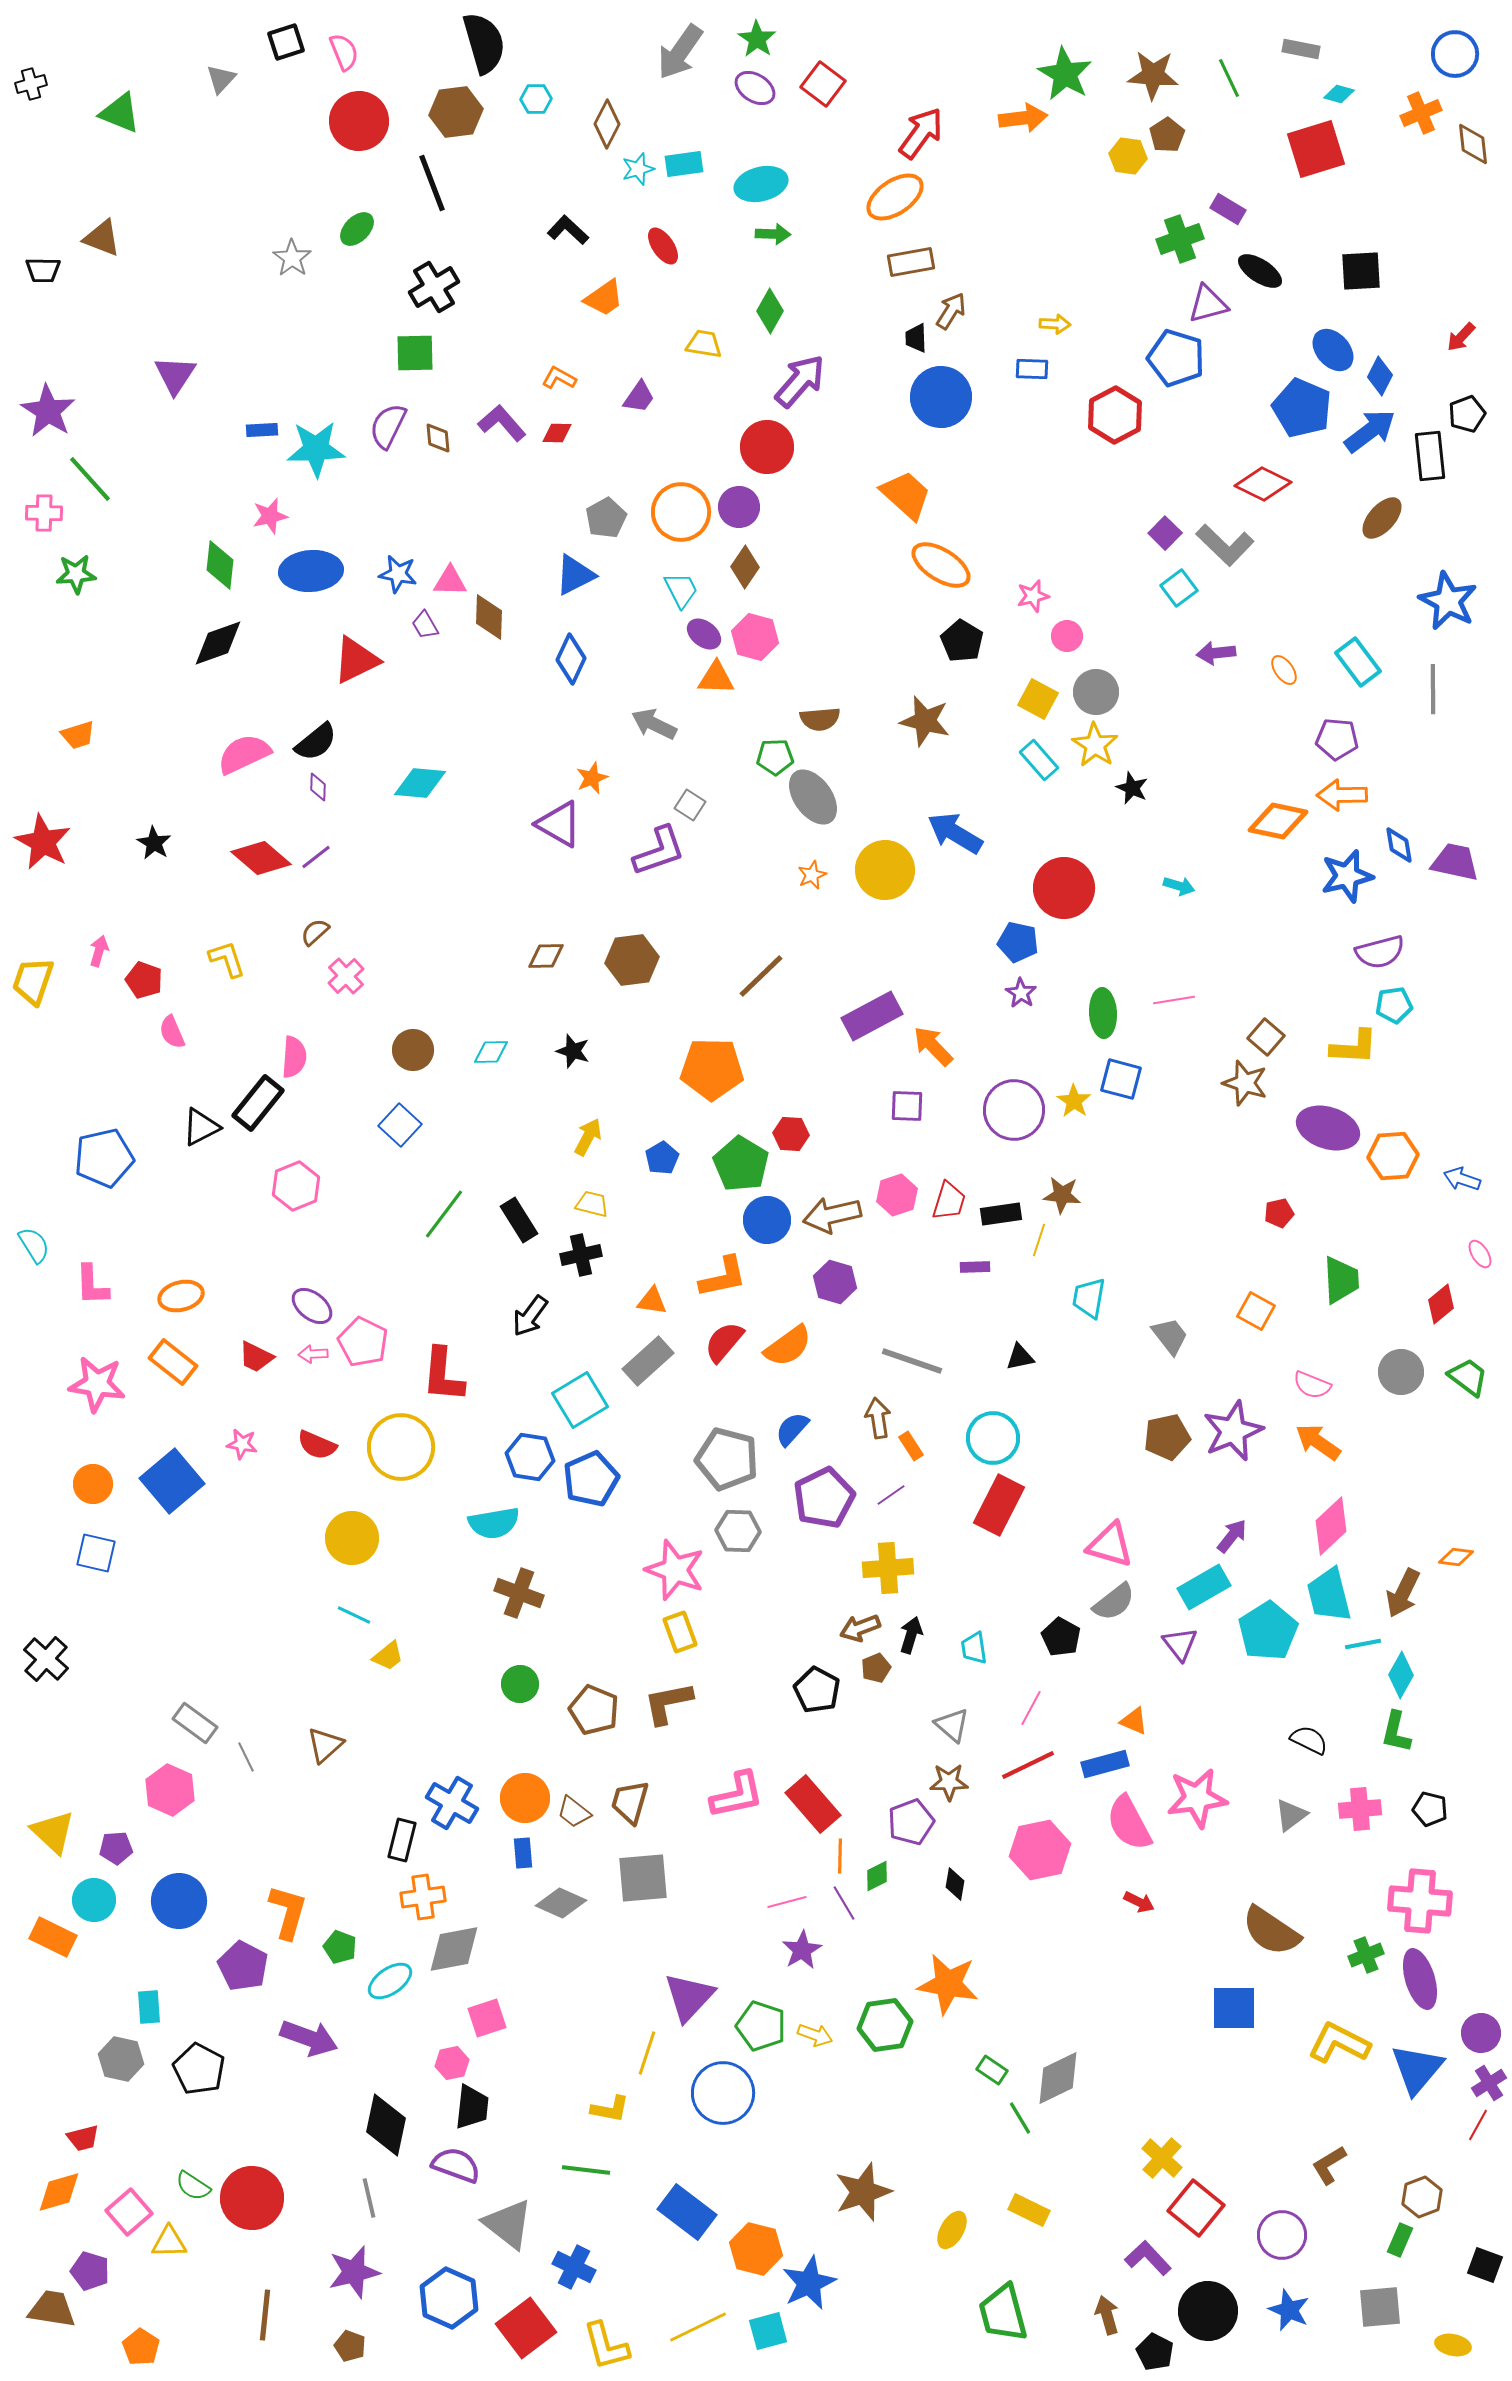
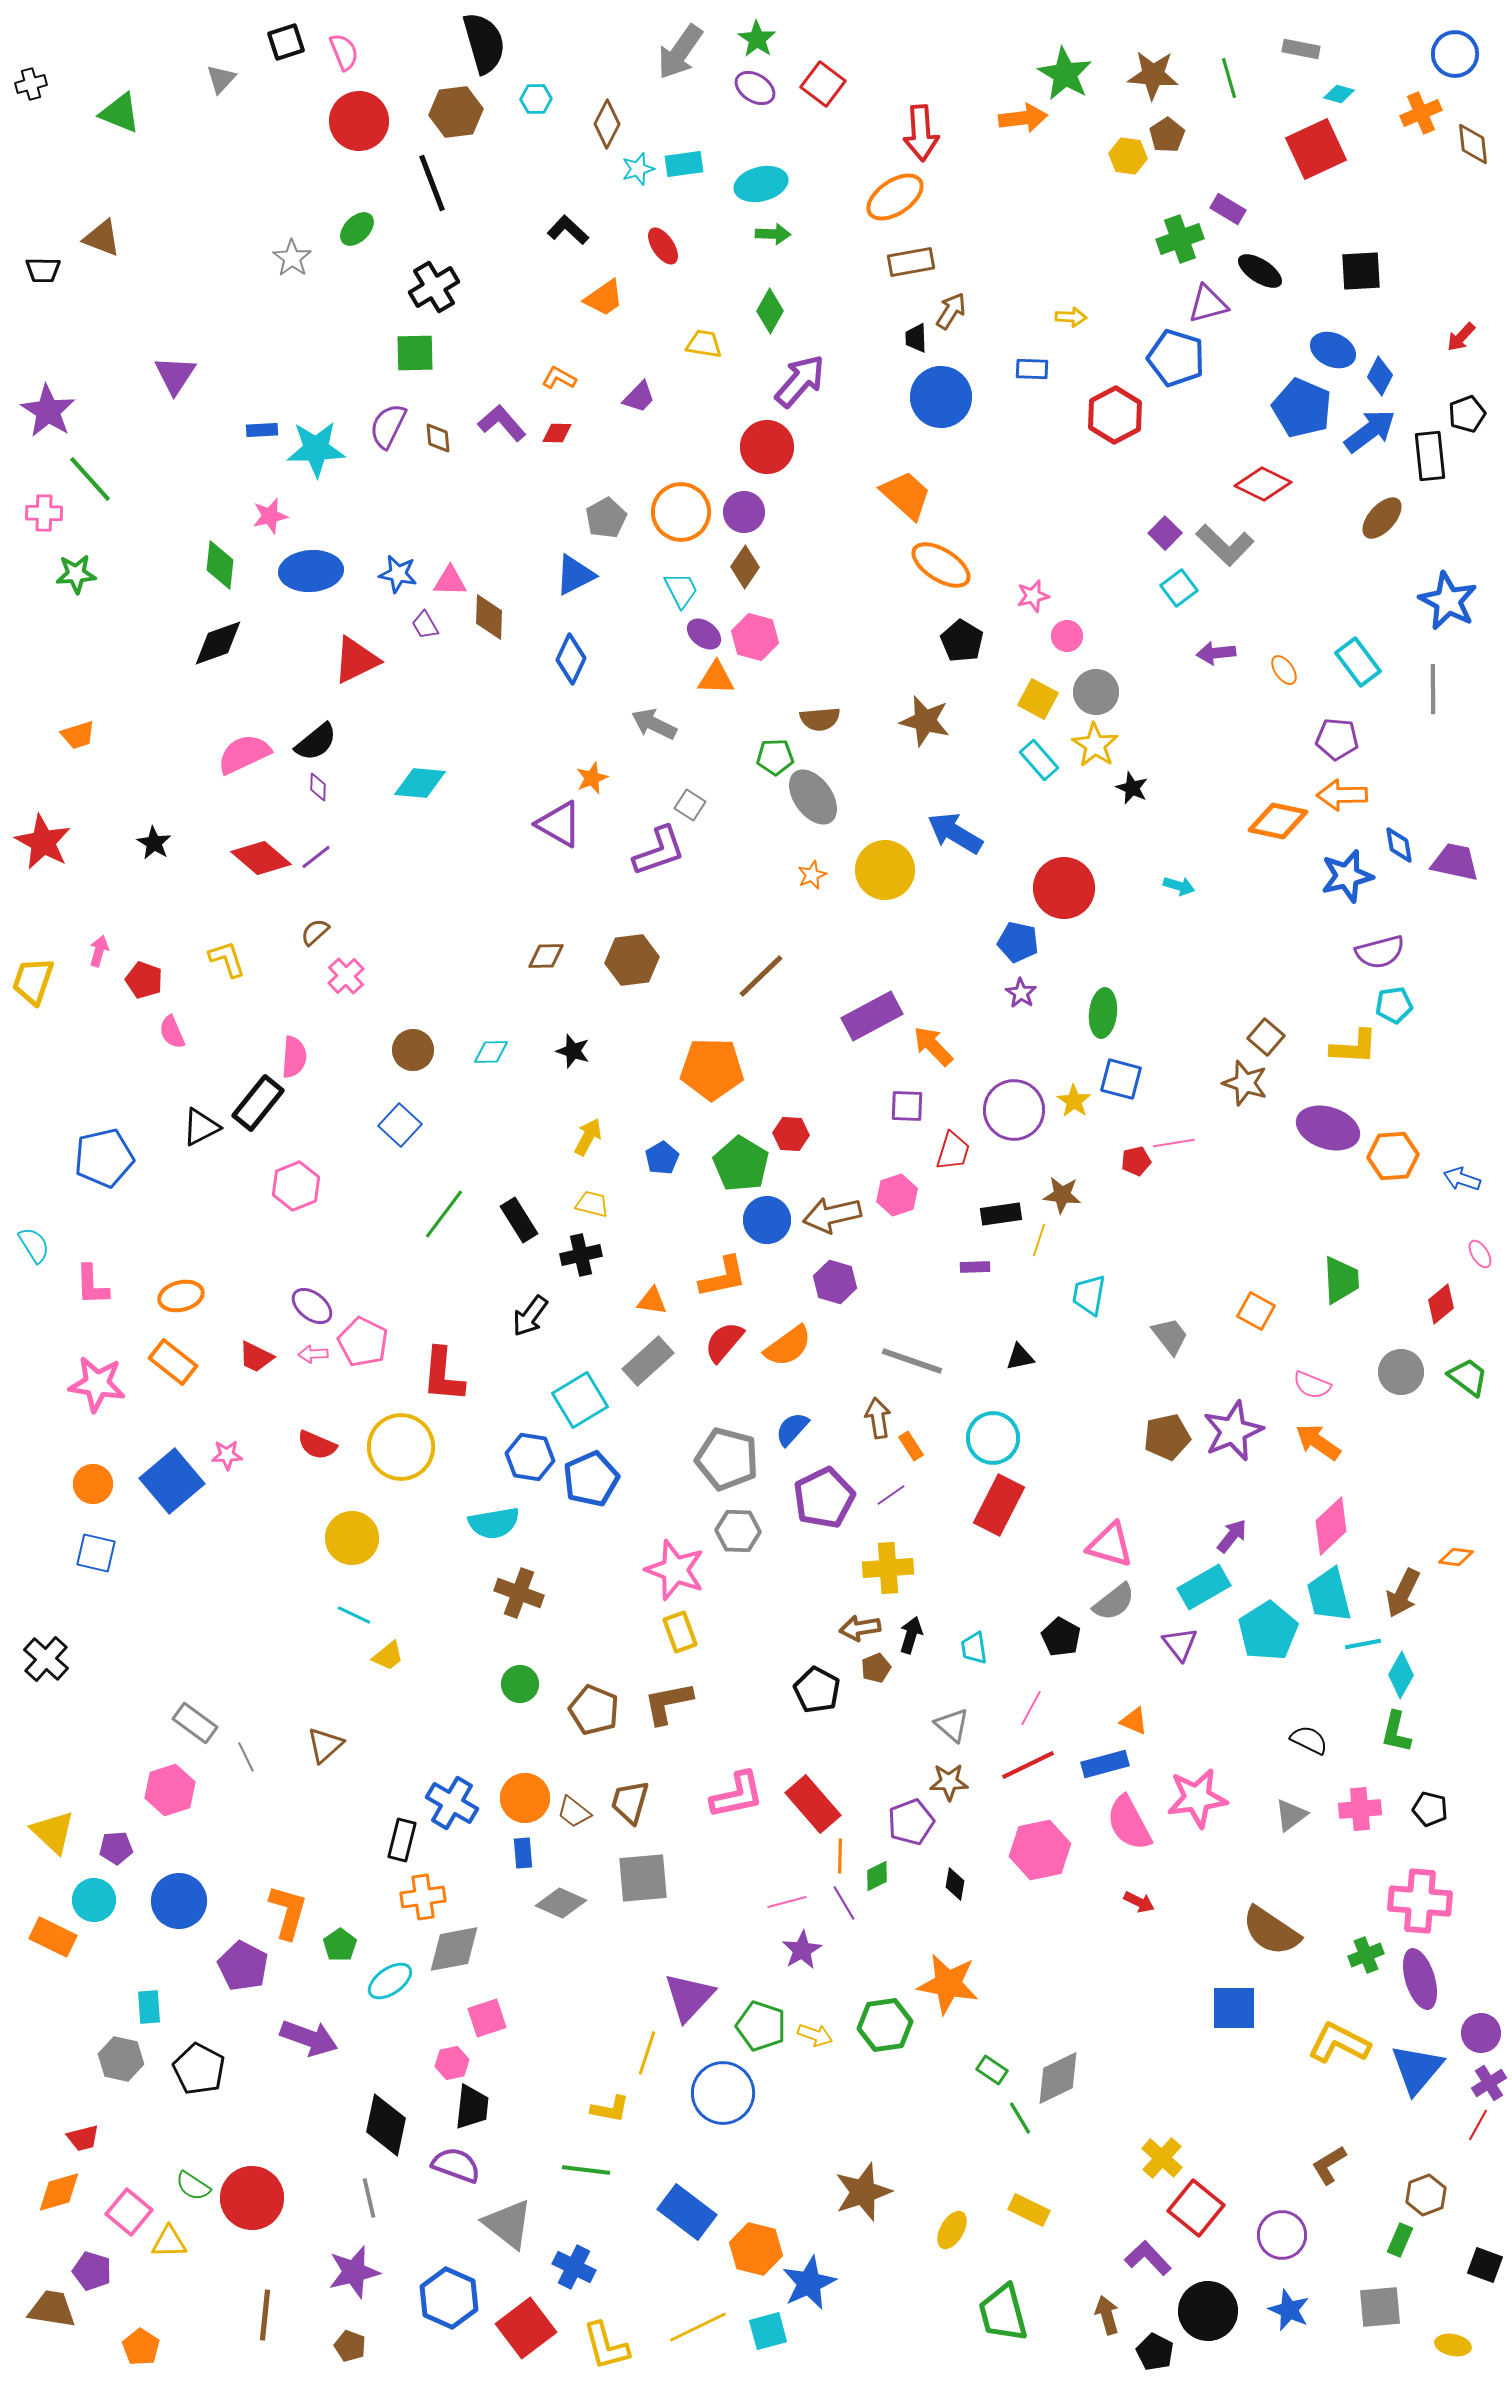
green line at (1229, 78): rotated 9 degrees clockwise
red arrow at (921, 133): rotated 140 degrees clockwise
red square at (1316, 149): rotated 8 degrees counterclockwise
yellow arrow at (1055, 324): moved 16 px right, 7 px up
blue ellipse at (1333, 350): rotated 24 degrees counterclockwise
purple trapezoid at (639, 397): rotated 9 degrees clockwise
purple circle at (739, 507): moved 5 px right, 5 px down
pink line at (1174, 1000): moved 143 px down
green ellipse at (1103, 1013): rotated 9 degrees clockwise
red trapezoid at (949, 1201): moved 4 px right, 50 px up
red pentagon at (1279, 1213): moved 143 px left, 52 px up
cyan trapezoid at (1089, 1298): moved 3 px up
pink star at (242, 1444): moved 15 px left, 11 px down; rotated 12 degrees counterclockwise
brown arrow at (860, 1628): rotated 12 degrees clockwise
pink hexagon at (170, 1790): rotated 18 degrees clockwise
green pentagon at (340, 1947): moved 2 px up; rotated 16 degrees clockwise
brown hexagon at (1422, 2197): moved 4 px right, 2 px up
pink square at (129, 2212): rotated 9 degrees counterclockwise
purple pentagon at (90, 2271): moved 2 px right
